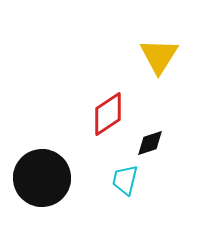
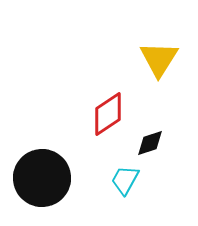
yellow triangle: moved 3 px down
cyan trapezoid: rotated 16 degrees clockwise
